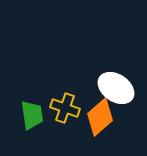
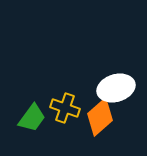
white ellipse: rotated 51 degrees counterclockwise
green trapezoid: moved 3 px down; rotated 44 degrees clockwise
